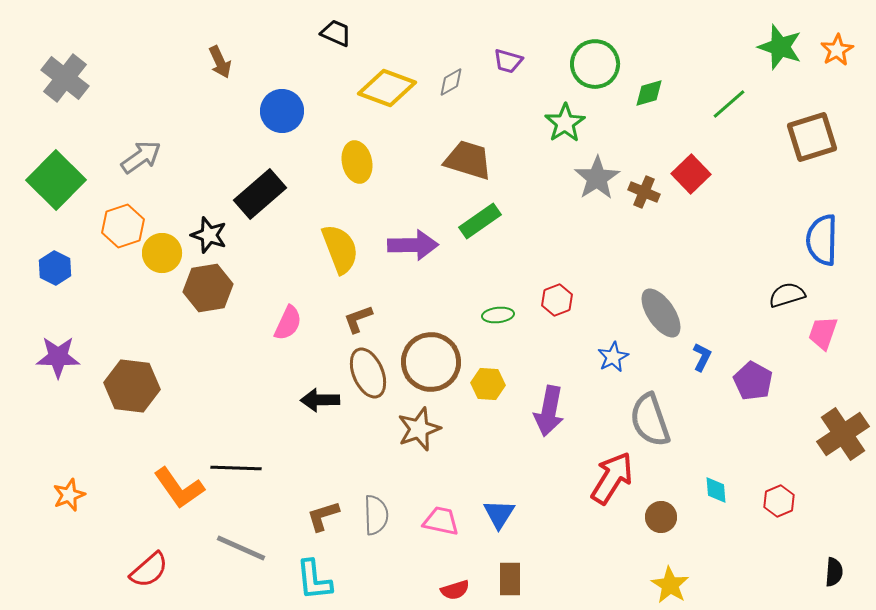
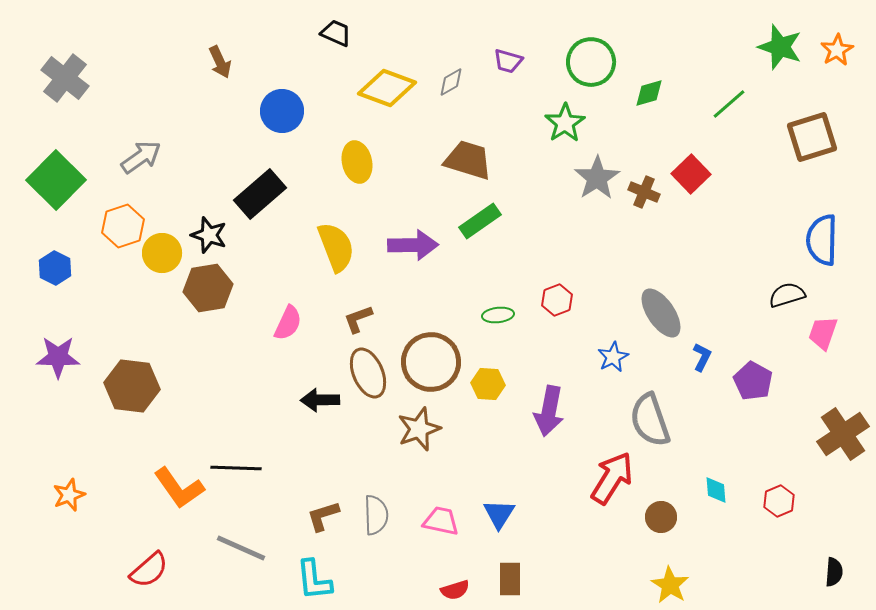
green circle at (595, 64): moved 4 px left, 2 px up
yellow semicircle at (340, 249): moved 4 px left, 2 px up
